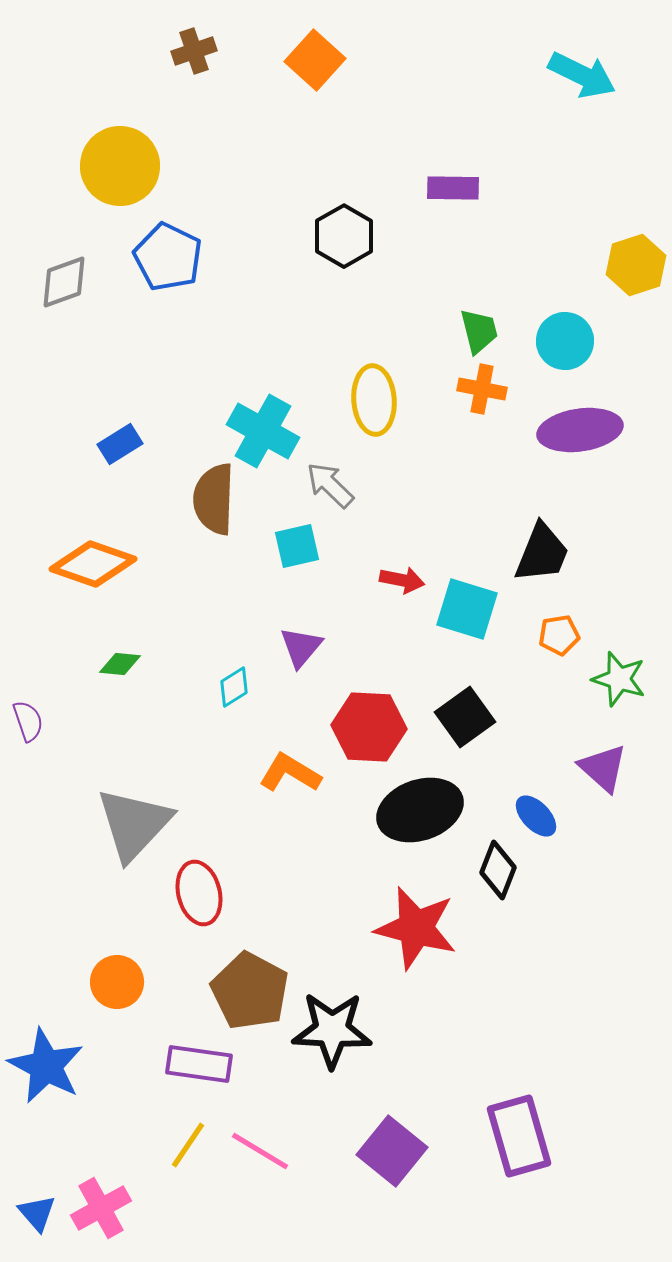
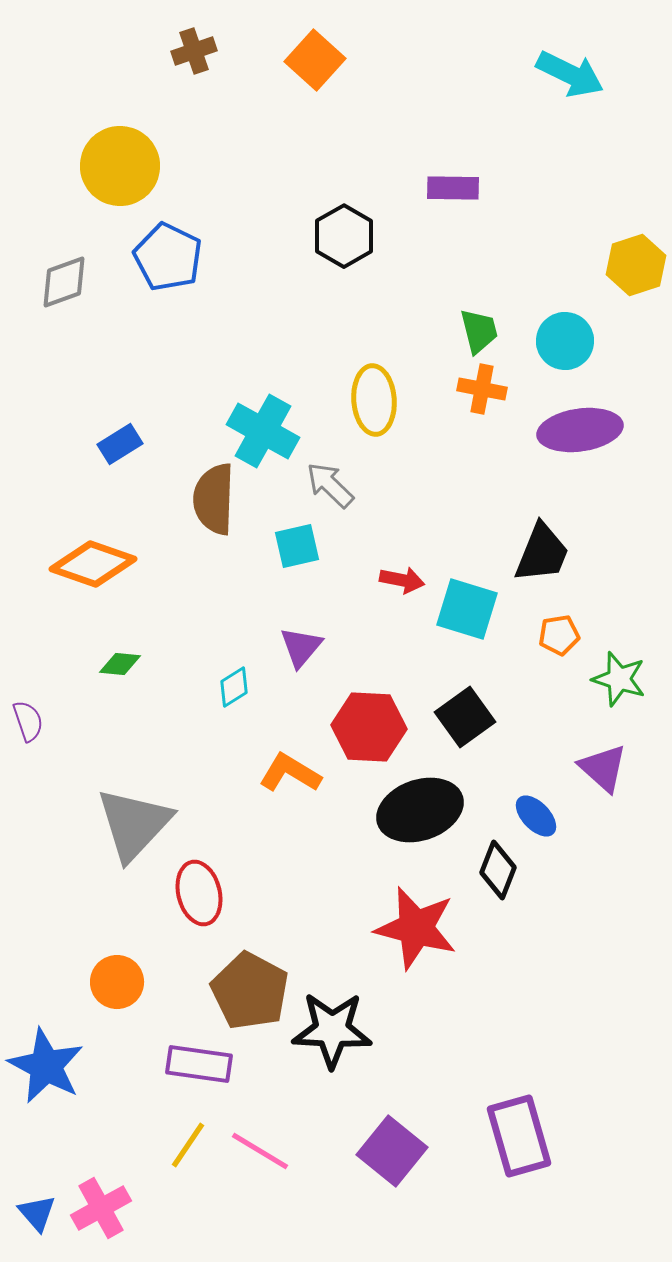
cyan arrow at (582, 75): moved 12 px left, 1 px up
